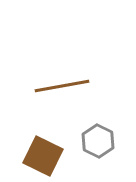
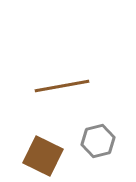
gray hexagon: rotated 20 degrees clockwise
